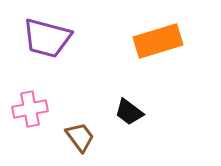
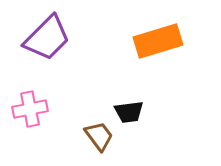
purple trapezoid: rotated 60 degrees counterclockwise
black trapezoid: rotated 44 degrees counterclockwise
brown trapezoid: moved 19 px right, 1 px up
